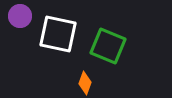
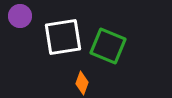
white square: moved 5 px right, 3 px down; rotated 21 degrees counterclockwise
orange diamond: moved 3 px left
